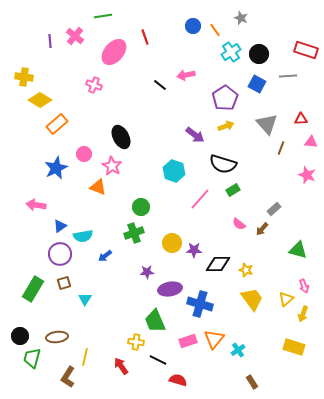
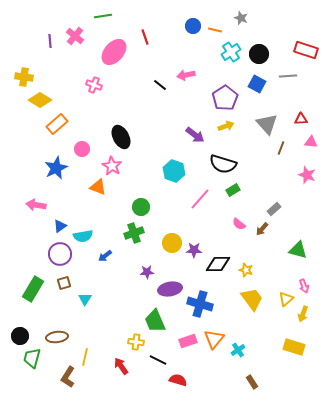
orange line at (215, 30): rotated 40 degrees counterclockwise
pink circle at (84, 154): moved 2 px left, 5 px up
